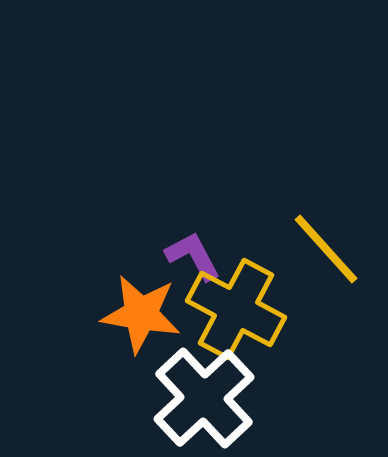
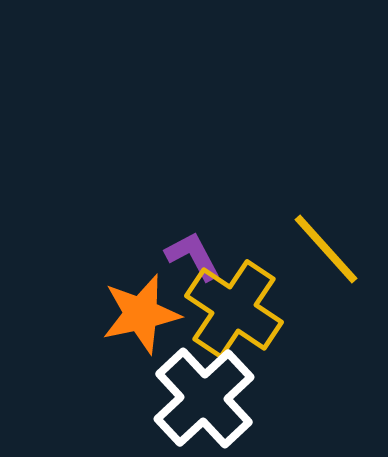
yellow cross: moved 2 px left; rotated 6 degrees clockwise
orange star: rotated 22 degrees counterclockwise
